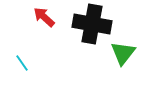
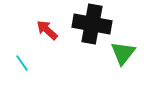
red arrow: moved 3 px right, 13 px down
